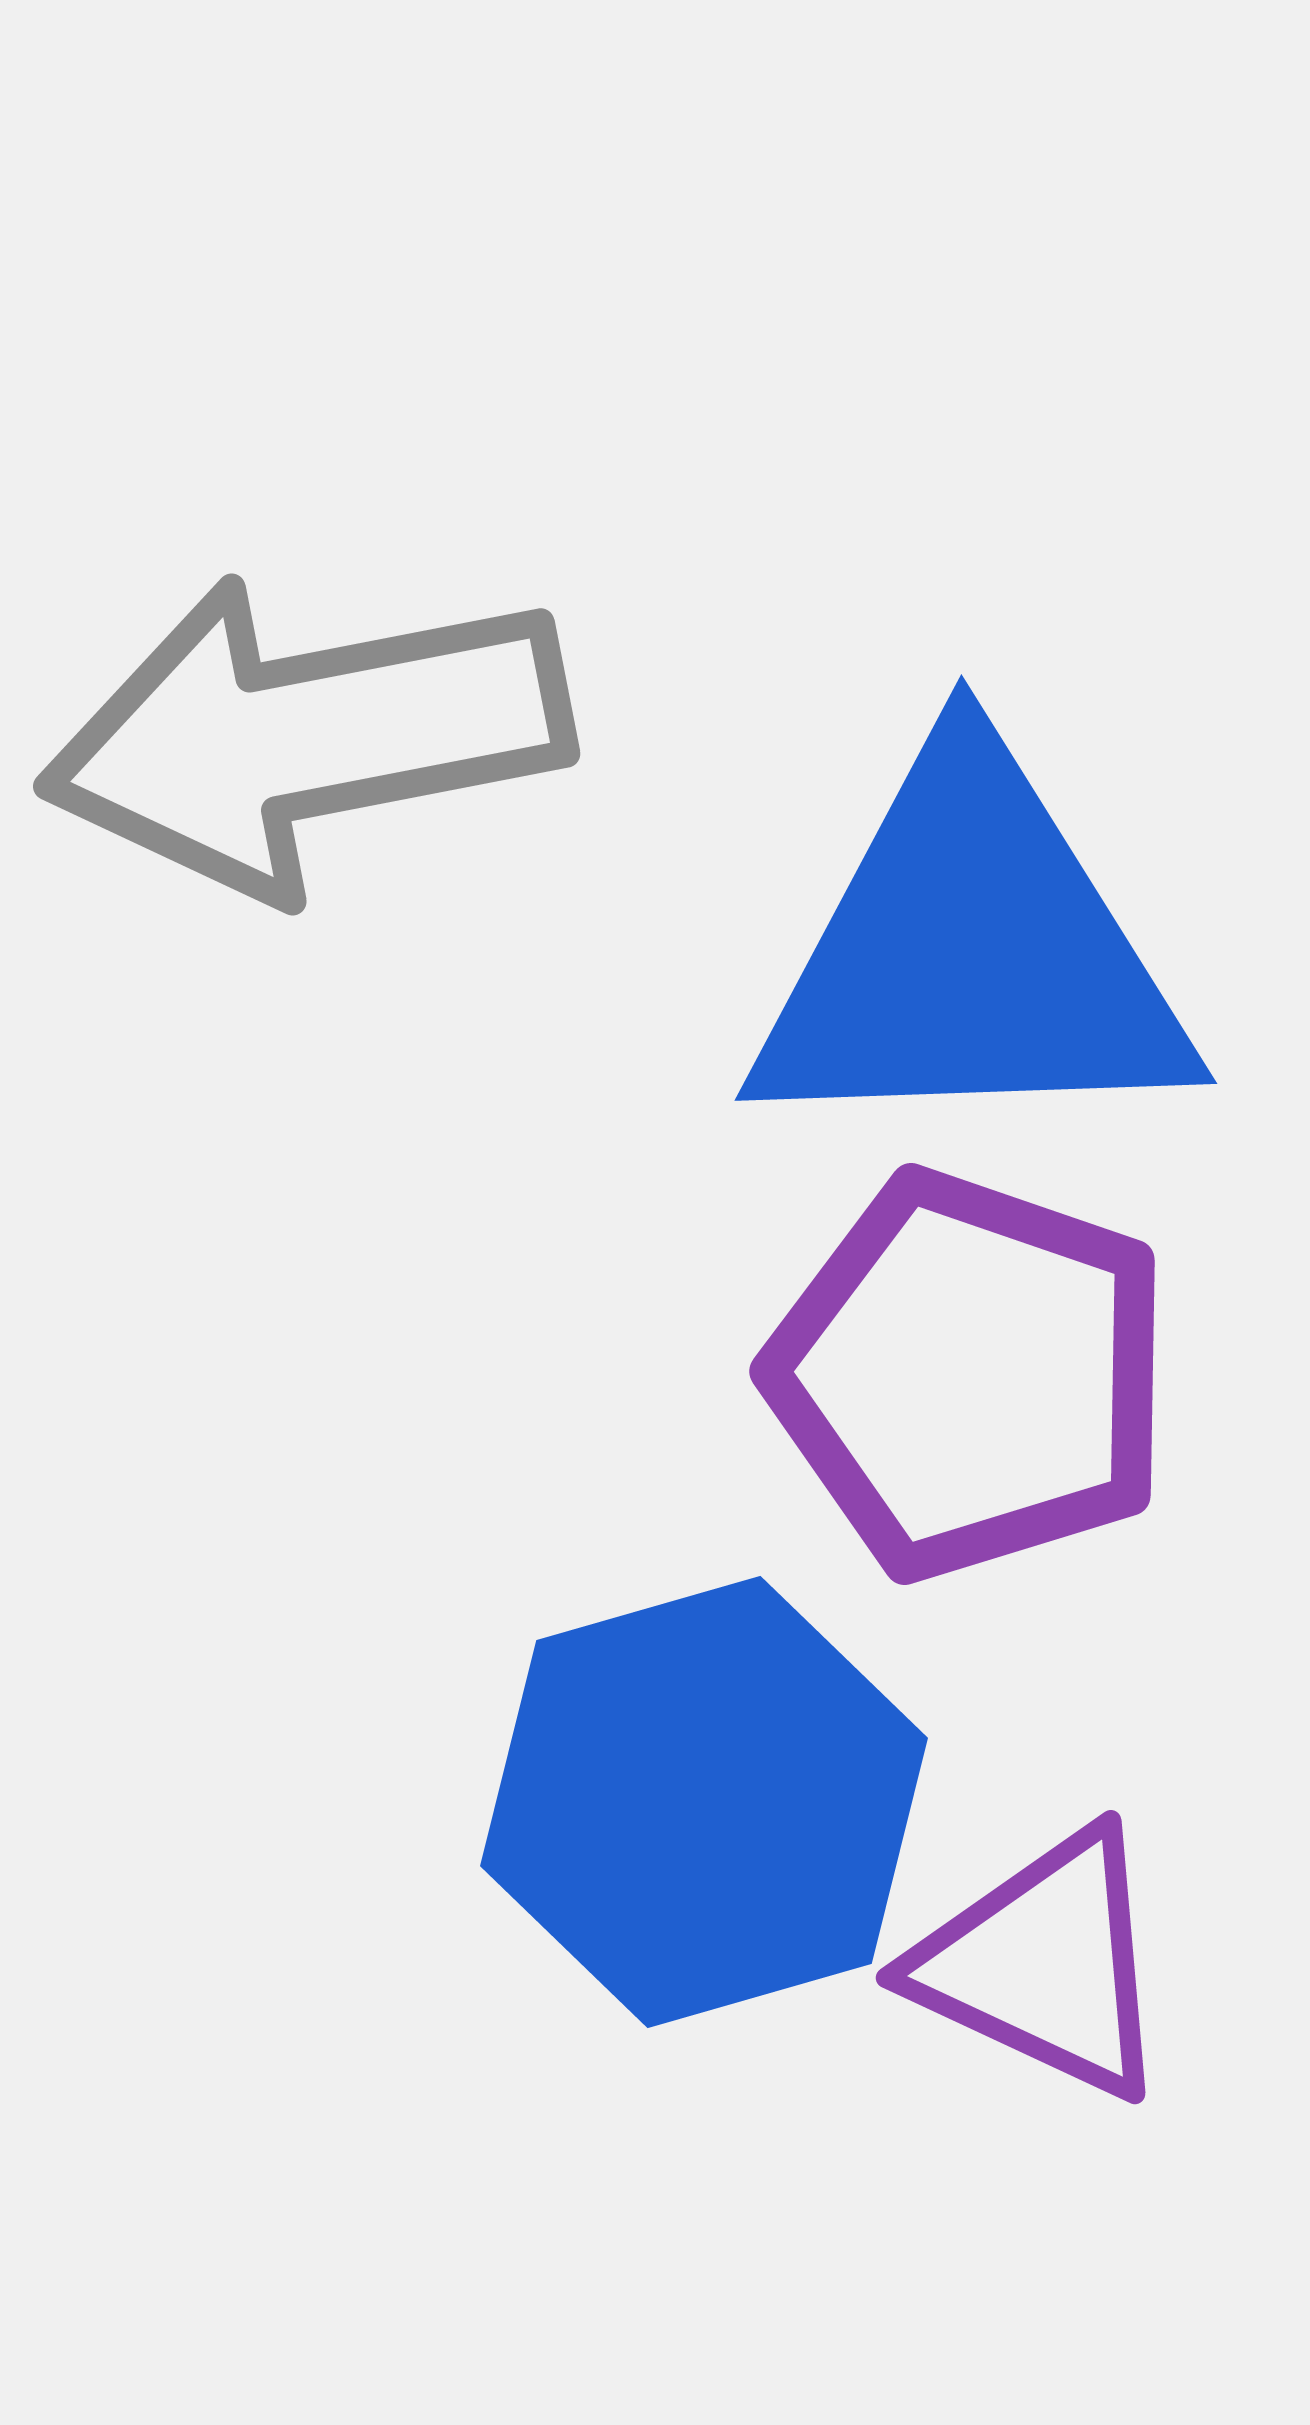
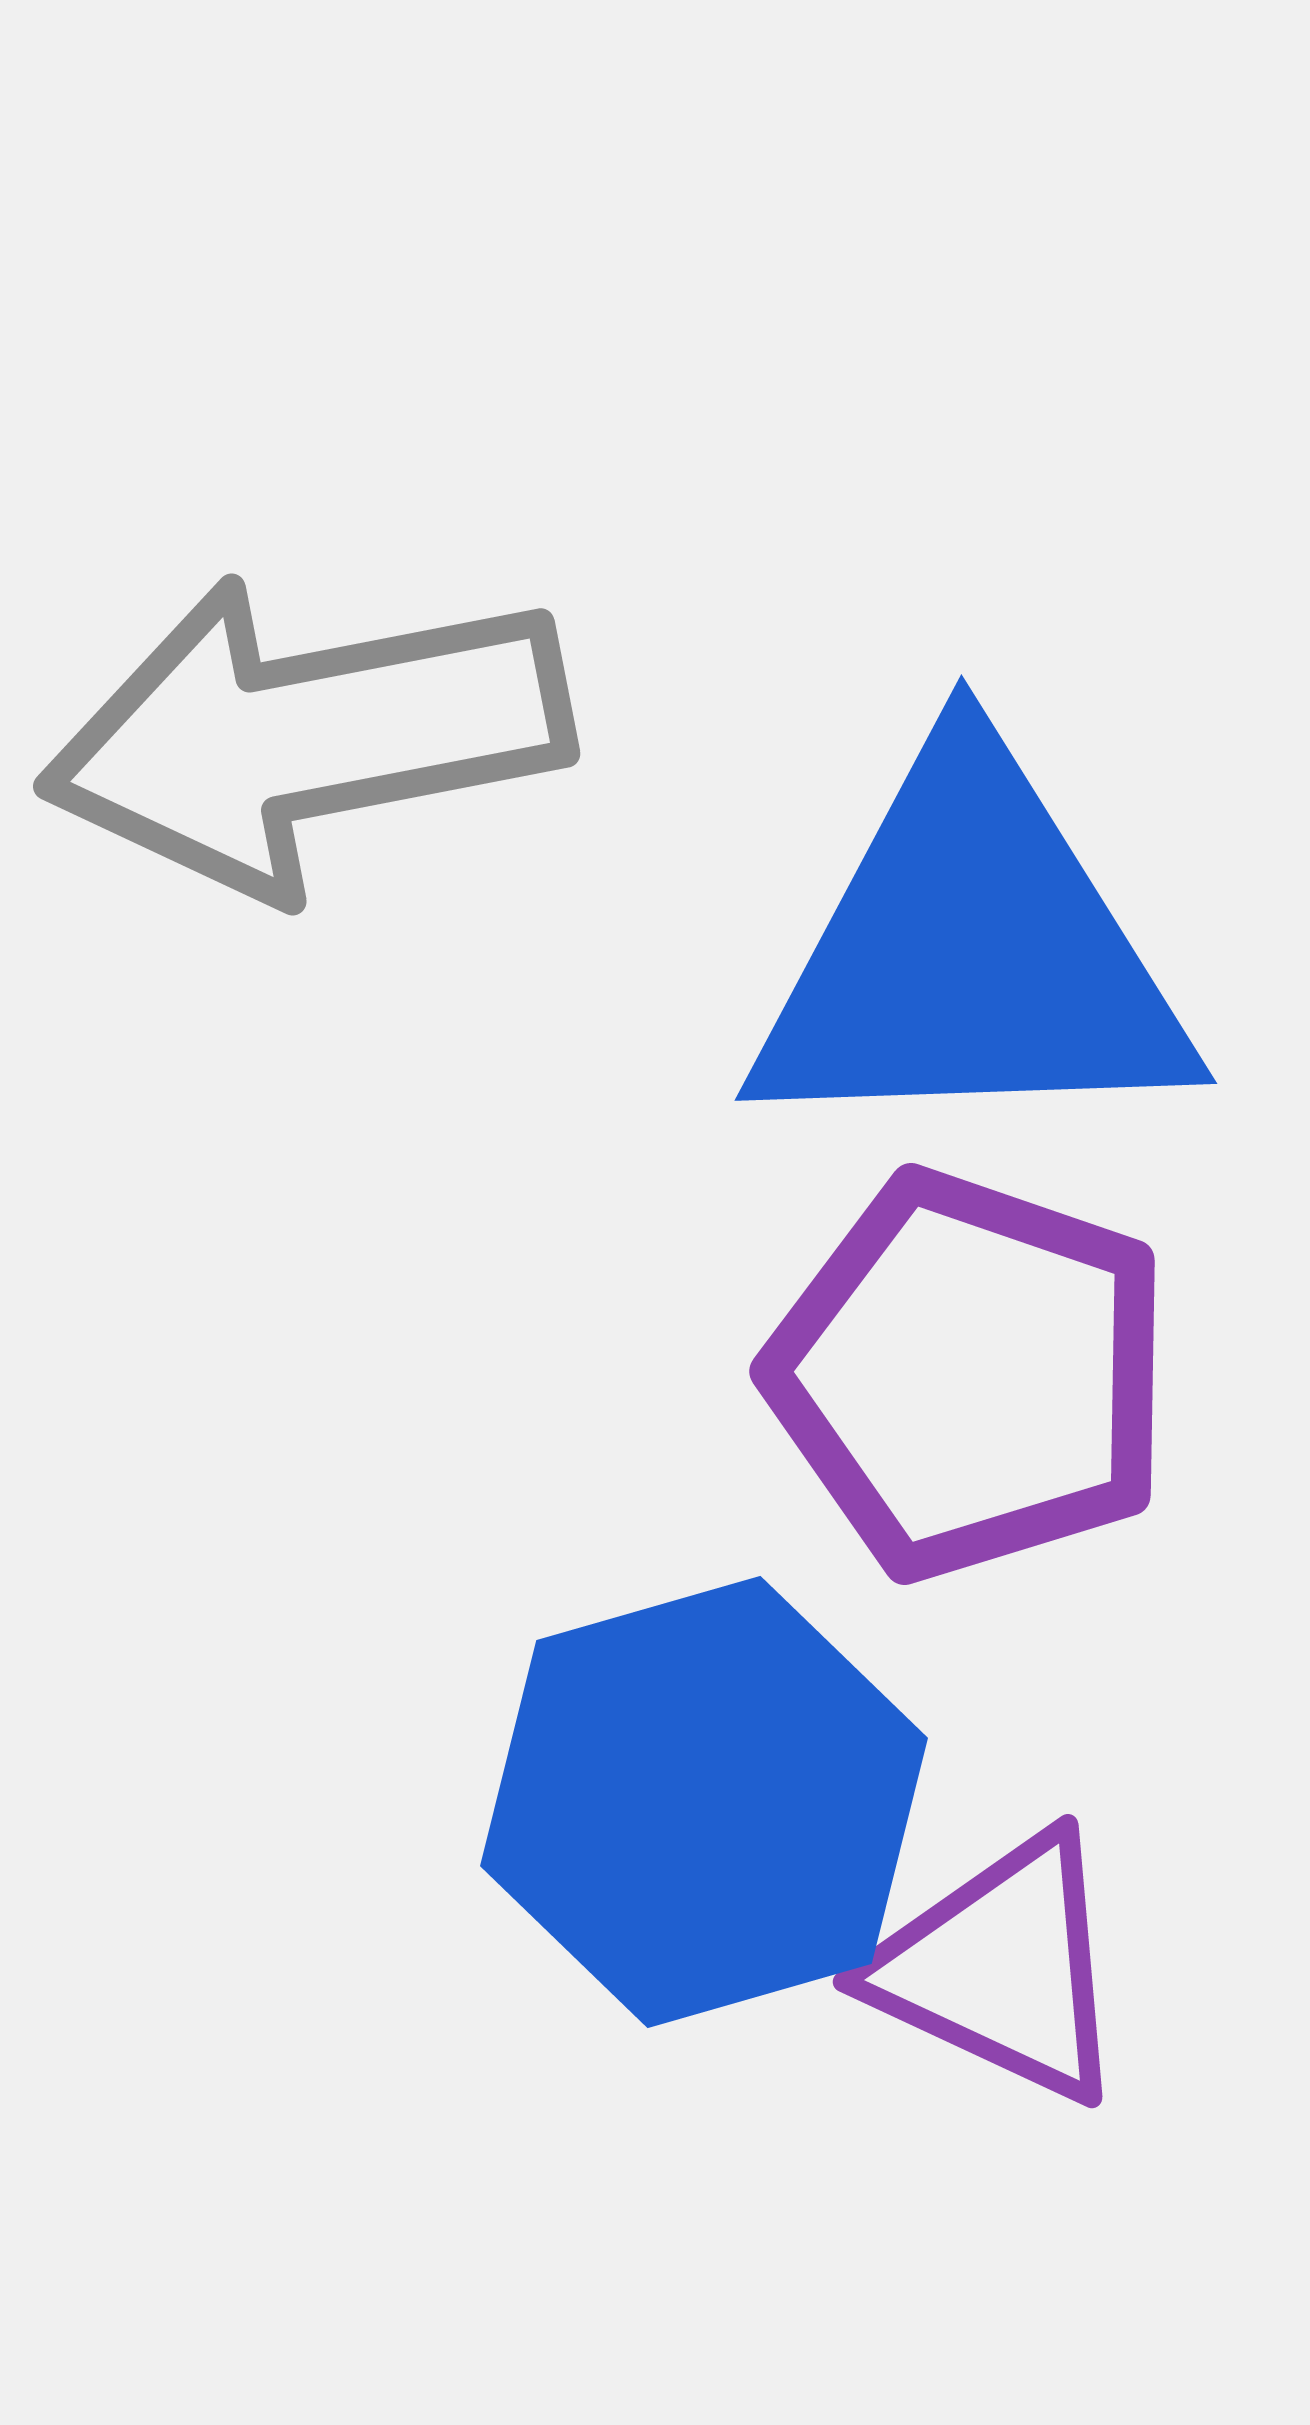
purple triangle: moved 43 px left, 4 px down
